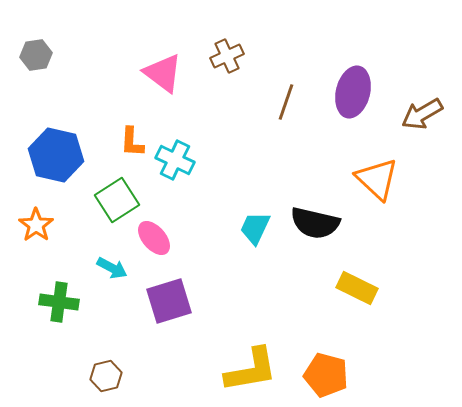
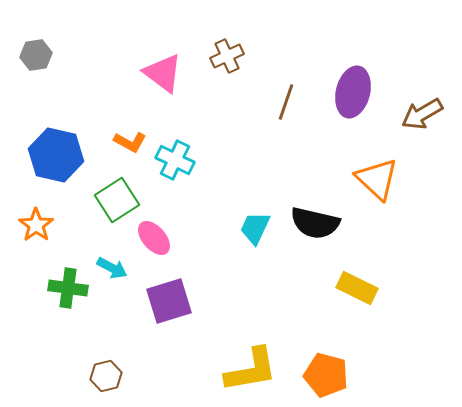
orange L-shape: moved 2 px left; rotated 64 degrees counterclockwise
green cross: moved 9 px right, 14 px up
